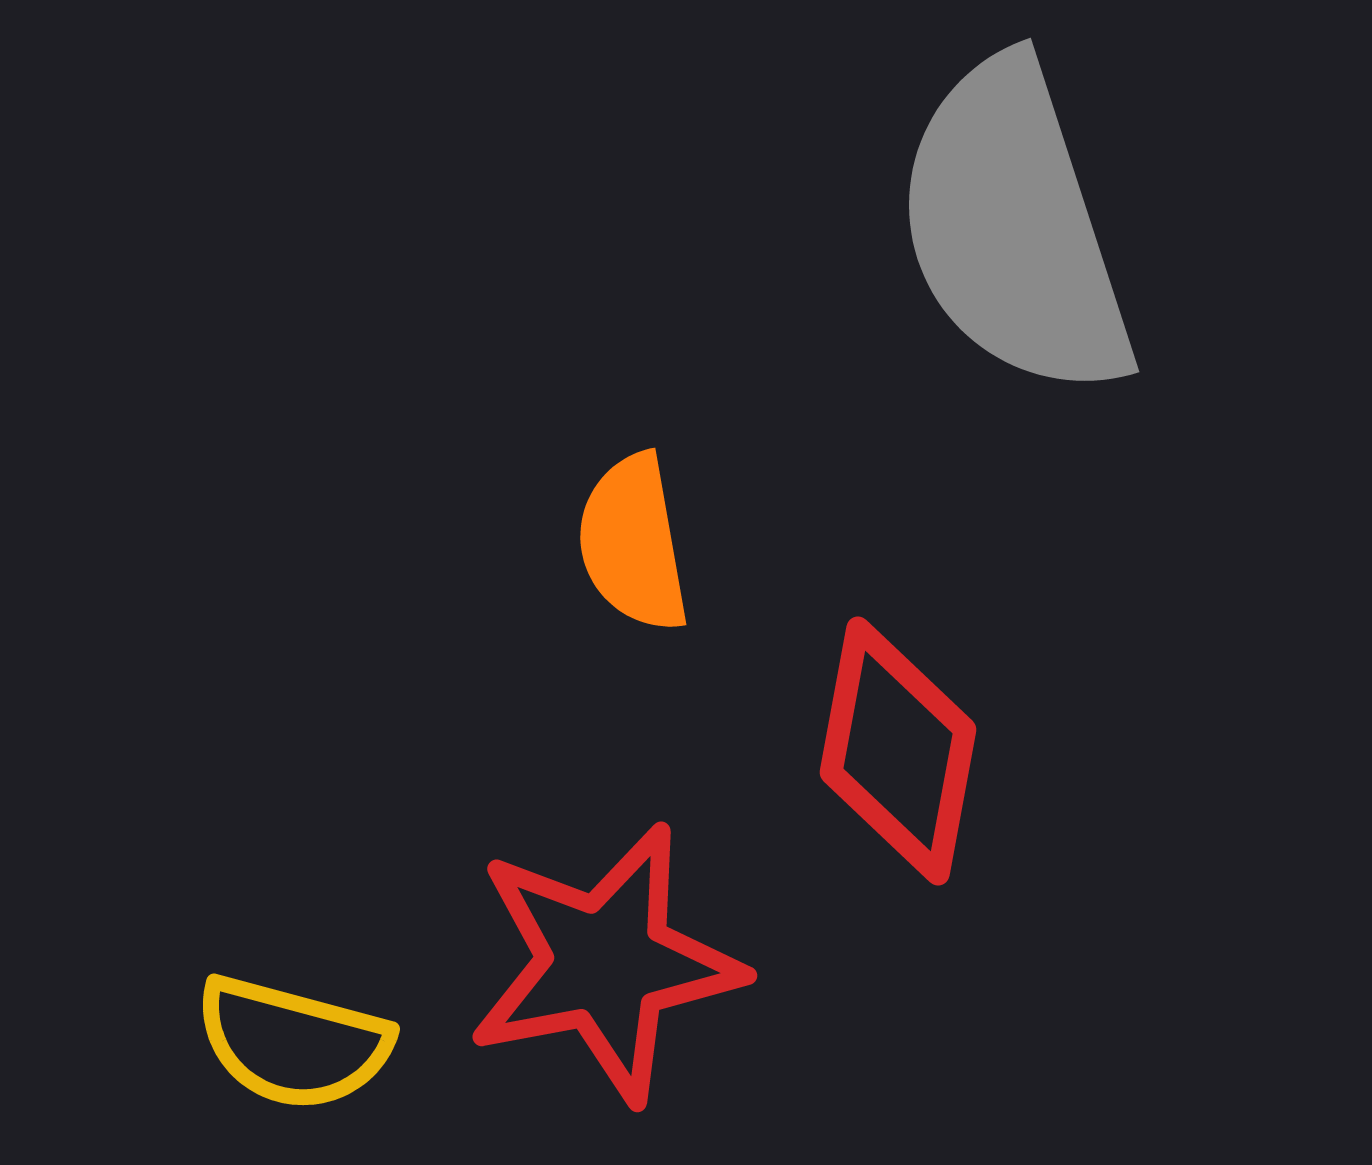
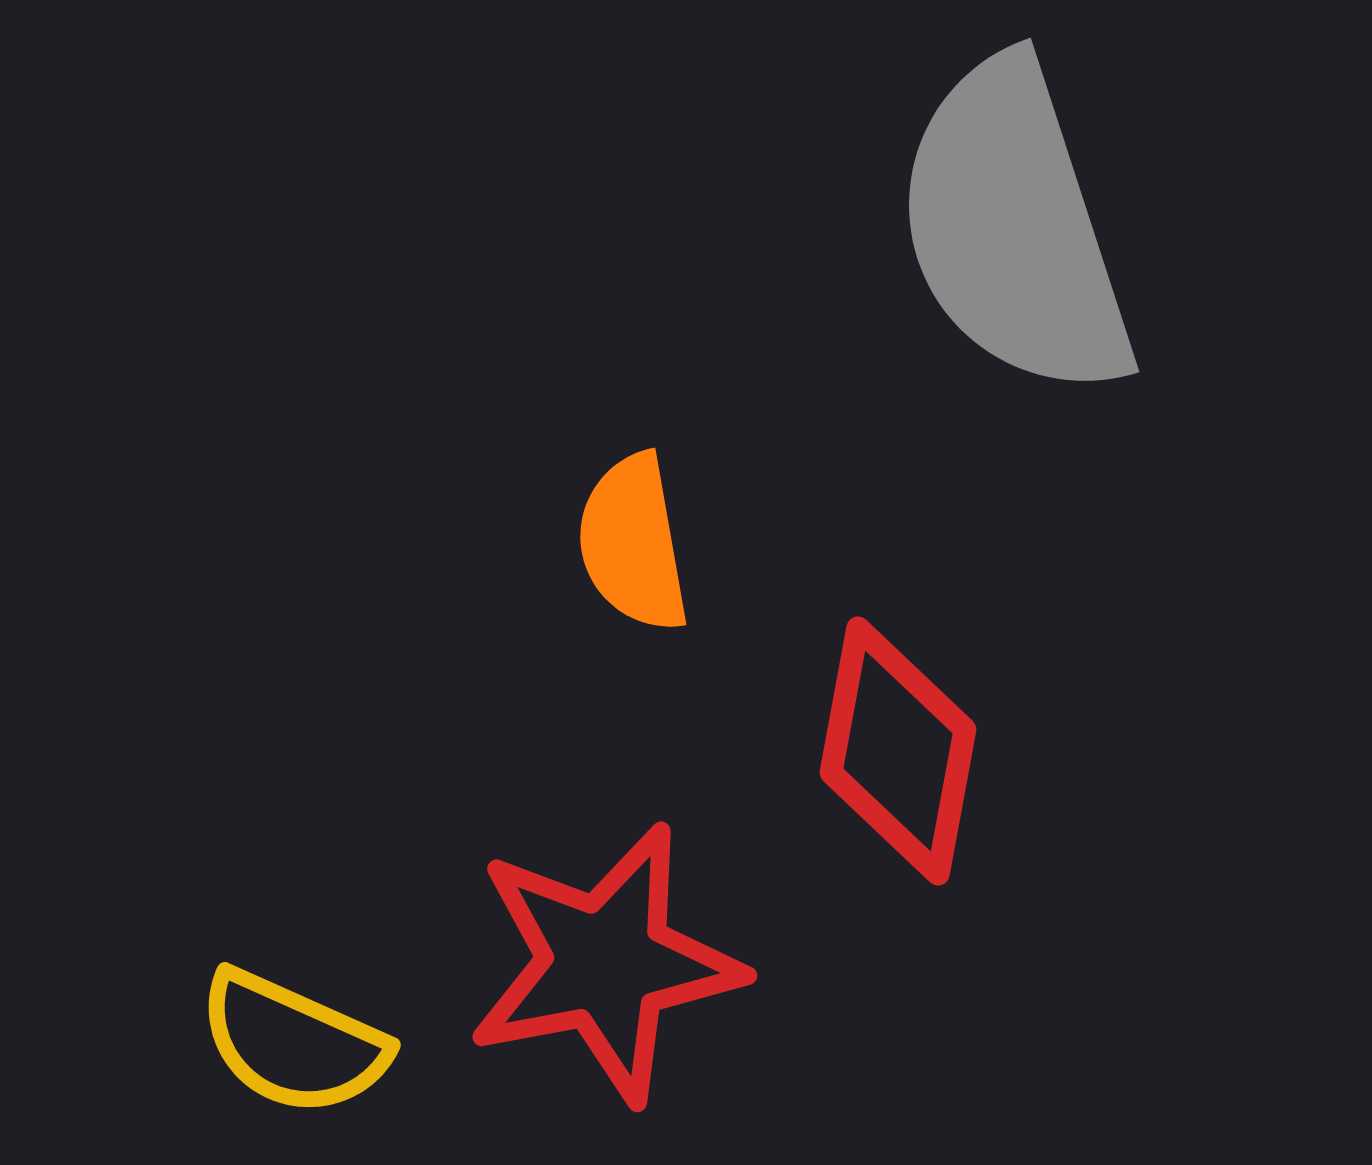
yellow semicircle: rotated 9 degrees clockwise
